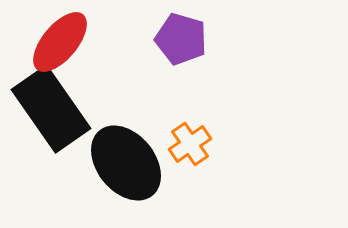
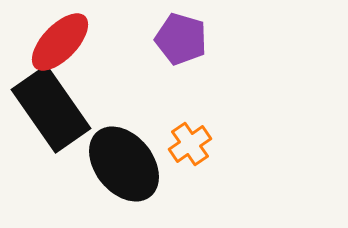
red ellipse: rotated 4 degrees clockwise
black ellipse: moved 2 px left, 1 px down
